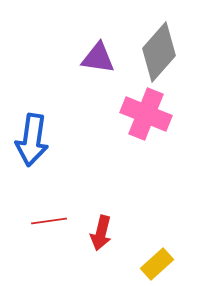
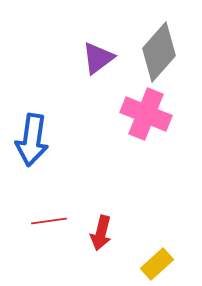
purple triangle: rotated 45 degrees counterclockwise
